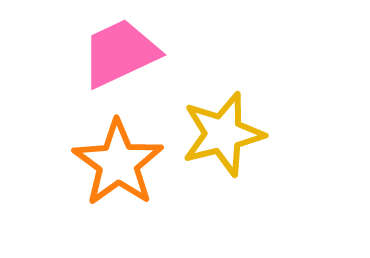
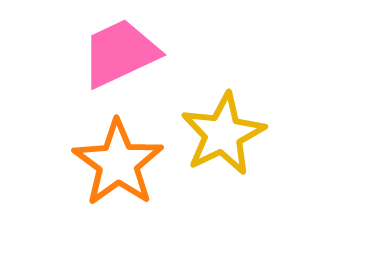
yellow star: rotated 12 degrees counterclockwise
